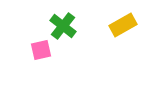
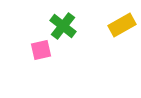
yellow rectangle: moved 1 px left
